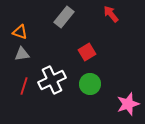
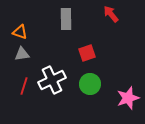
gray rectangle: moved 2 px right, 2 px down; rotated 40 degrees counterclockwise
red square: moved 1 px down; rotated 12 degrees clockwise
pink star: moved 6 px up
